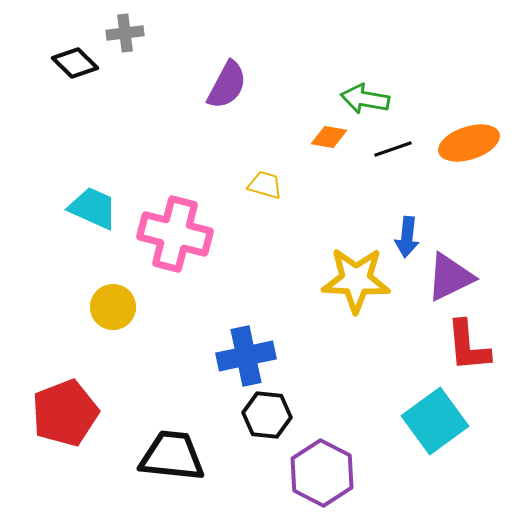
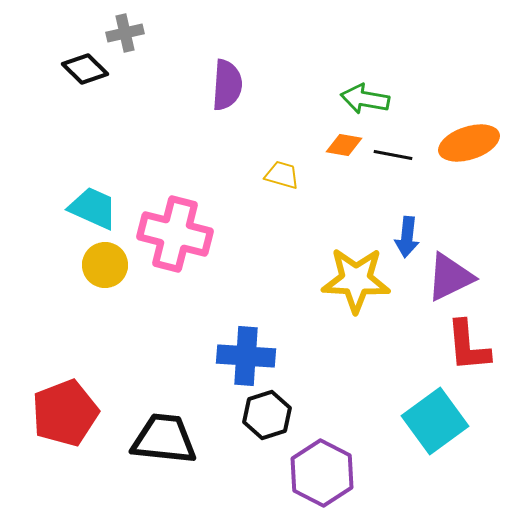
gray cross: rotated 6 degrees counterclockwise
black diamond: moved 10 px right, 6 px down
purple semicircle: rotated 24 degrees counterclockwise
orange diamond: moved 15 px right, 8 px down
black line: moved 6 px down; rotated 30 degrees clockwise
yellow trapezoid: moved 17 px right, 10 px up
yellow circle: moved 8 px left, 42 px up
blue cross: rotated 16 degrees clockwise
black hexagon: rotated 24 degrees counterclockwise
black trapezoid: moved 8 px left, 17 px up
